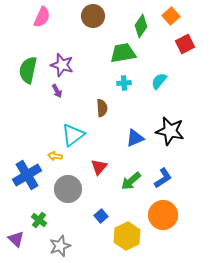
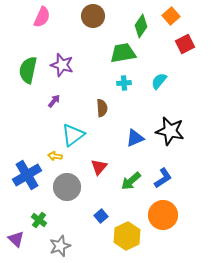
purple arrow: moved 3 px left, 10 px down; rotated 112 degrees counterclockwise
gray circle: moved 1 px left, 2 px up
